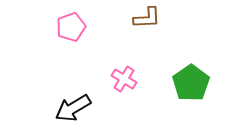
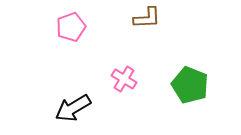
green pentagon: moved 1 px left, 2 px down; rotated 15 degrees counterclockwise
